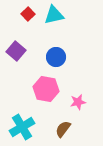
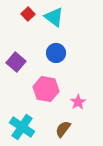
cyan triangle: moved 2 px down; rotated 50 degrees clockwise
purple square: moved 11 px down
blue circle: moved 4 px up
pink star: rotated 21 degrees counterclockwise
cyan cross: rotated 25 degrees counterclockwise
